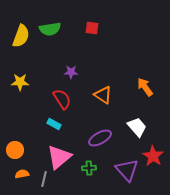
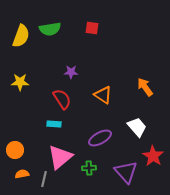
cyan rectangle: rotated 24 degrees counterclockwise
pink triangle: moved 1 px right
purple triangle: moved 1 px left, 2 px down
